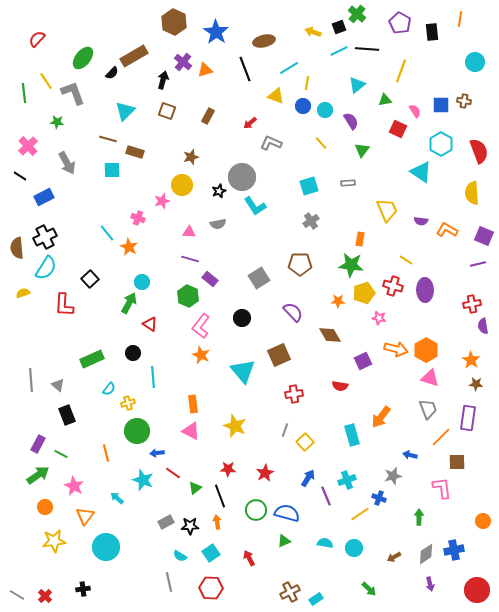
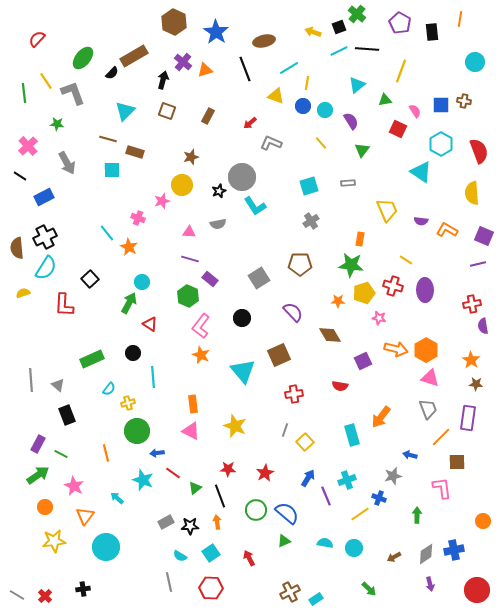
green star at (57, 122): moved 2 px down
blue semicircle at (287, 513): rotated 25 degrees clockwise
green arrow at (419, 517): moved 2 px left, 2 px up
